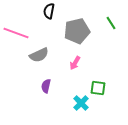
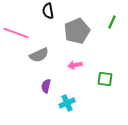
black semicircle: moved 1 px left; rotated 21 degrees counterclockwise
green line: moved 1 px right, 1 px up; rotated 56 degrees clockwise
gray pentagon: rotated 10 degrees counterclockwise
pink arrow: moved 2 px down; rotated 48 degrees clockwise
green square: moved 7 px right, 9 px up
cyan cross: moved 14 px left; rotated 21 degrees clockwise
